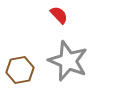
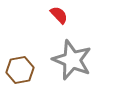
gray star: moved 4 px right, 1 px up
